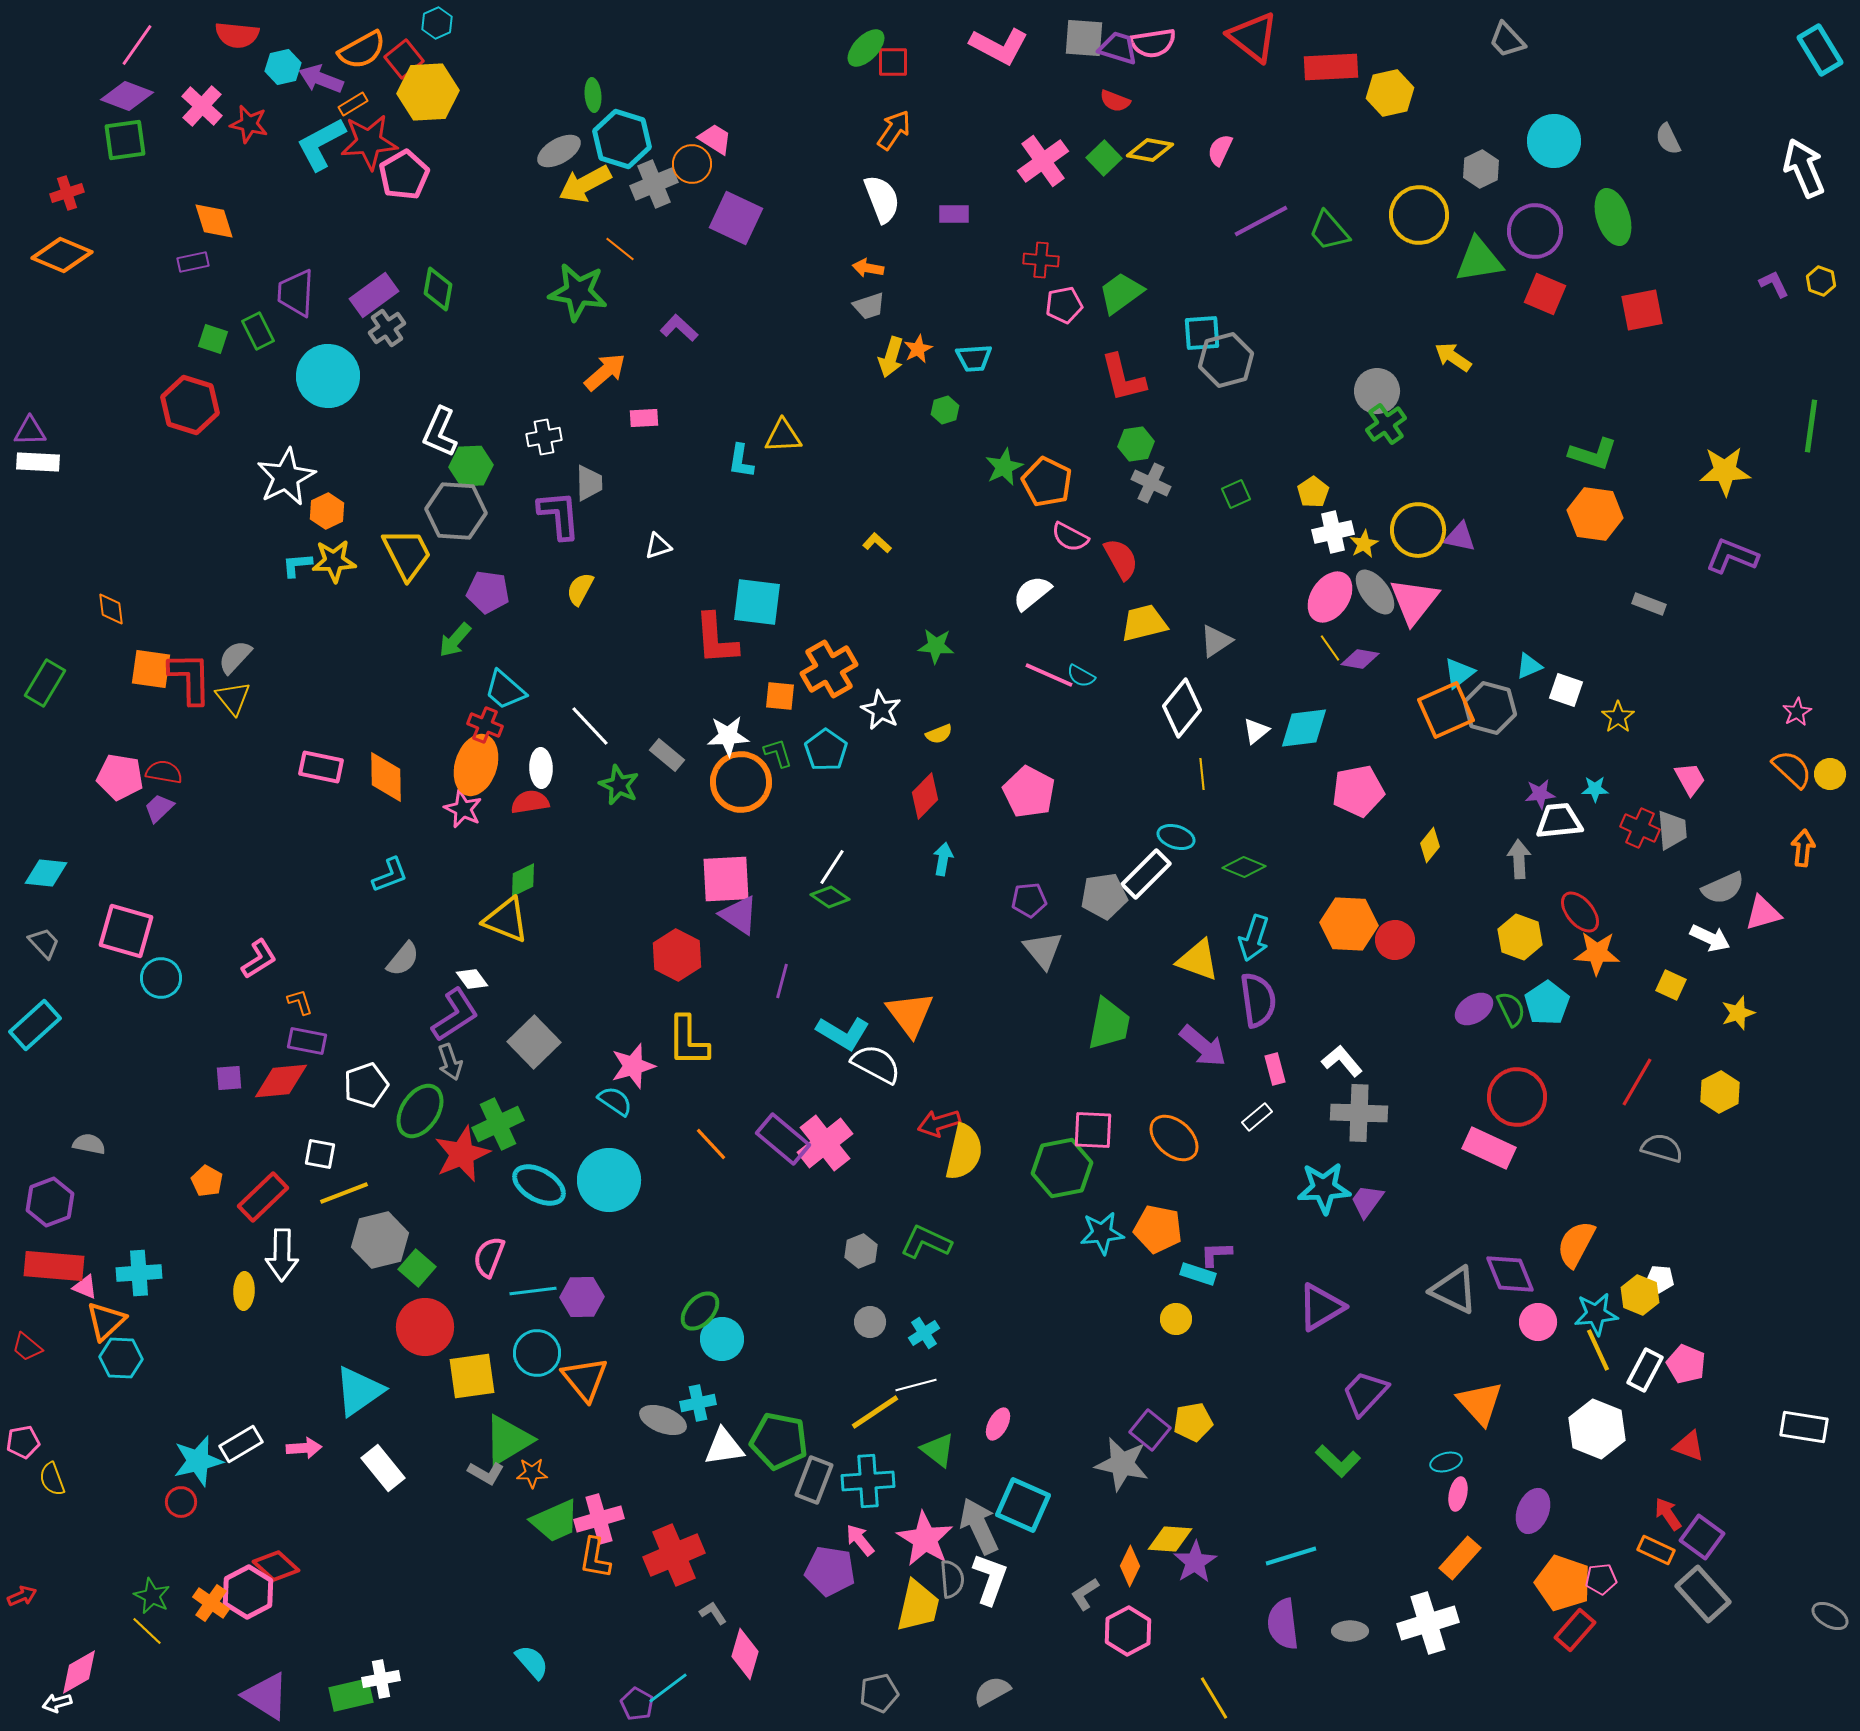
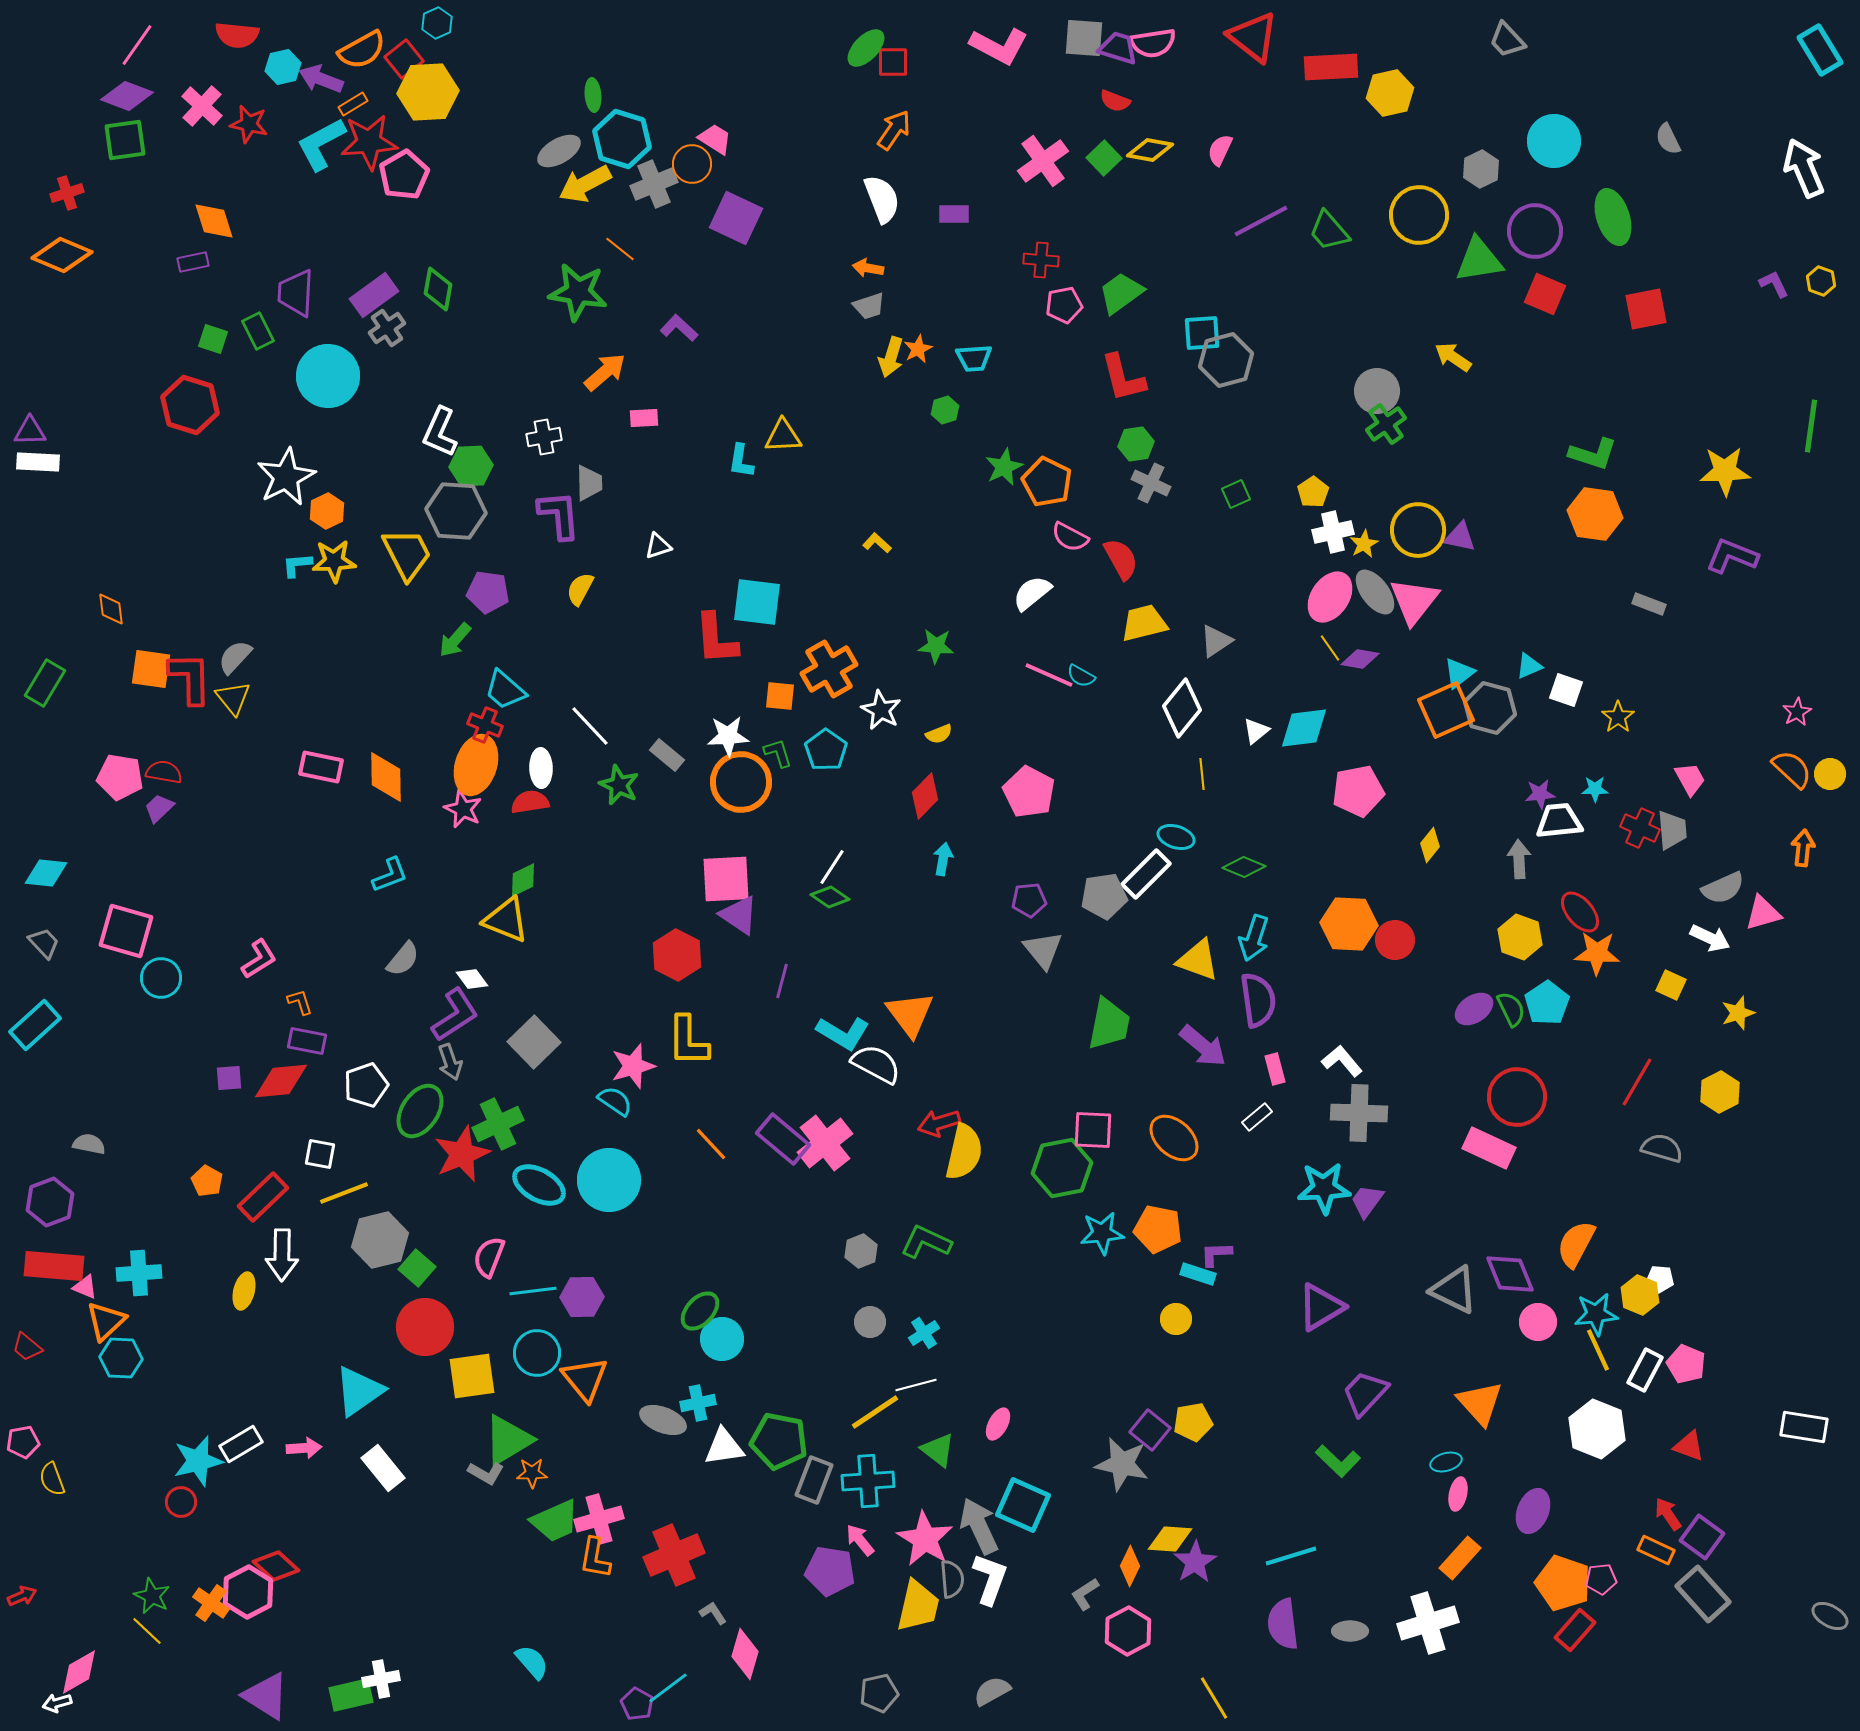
red square at (1642, 310): moved 4 px right, 1 px up
yellow ellipse at (244, 1291): rotated 12 degrees clockwise
